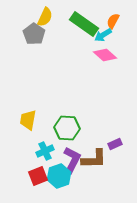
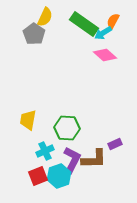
cyan arrow: moved 2 px up
